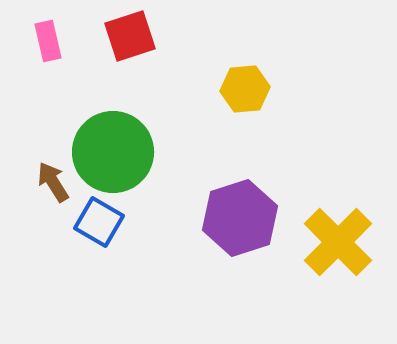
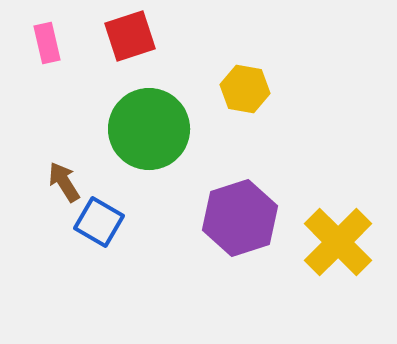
pink rectangle: moved 1 px left, 2 px down
yellow hexagon: rotated 15 degrees clockwise
green circle: moved 36 px right, 23 px up
brown arrow: moved 11 px right
